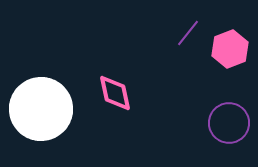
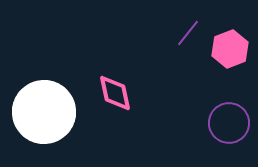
white circle: moved 3 px right, 3 px down
